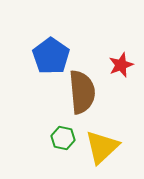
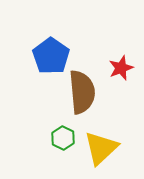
red star: moved 3 px down
green hexagon: rotated 15 degrees clockwise
yellow triangle: moved 1 px left, 1 px down
